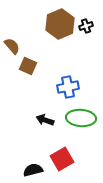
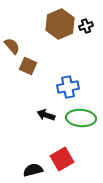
black arrow: moved 1 px right, 5 px up
